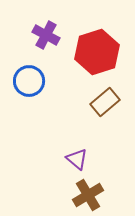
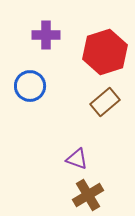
purple cross: rotated 28 degrees counterclockwise
red hexagon: moved 8 px right
blue circle: moved 1 px right, 5 px down
purple triangle: rotated 20 degrees counterclockwise
